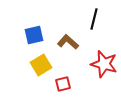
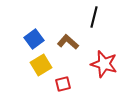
black line: moved 2 px up
blue square: moved 4 px down; rotated 24 degrees counterclockwise
